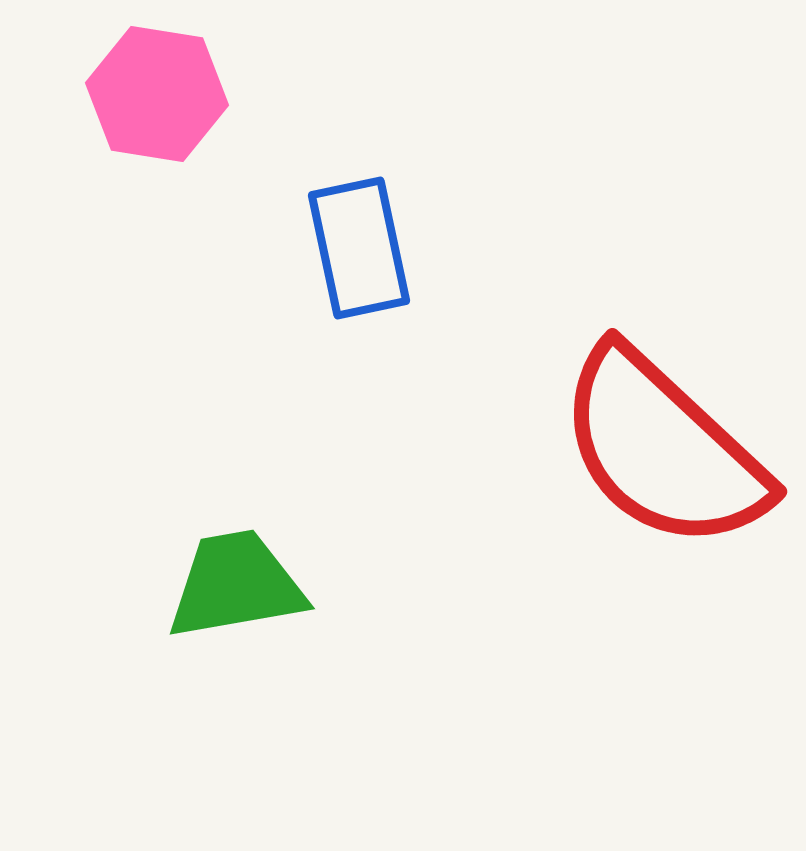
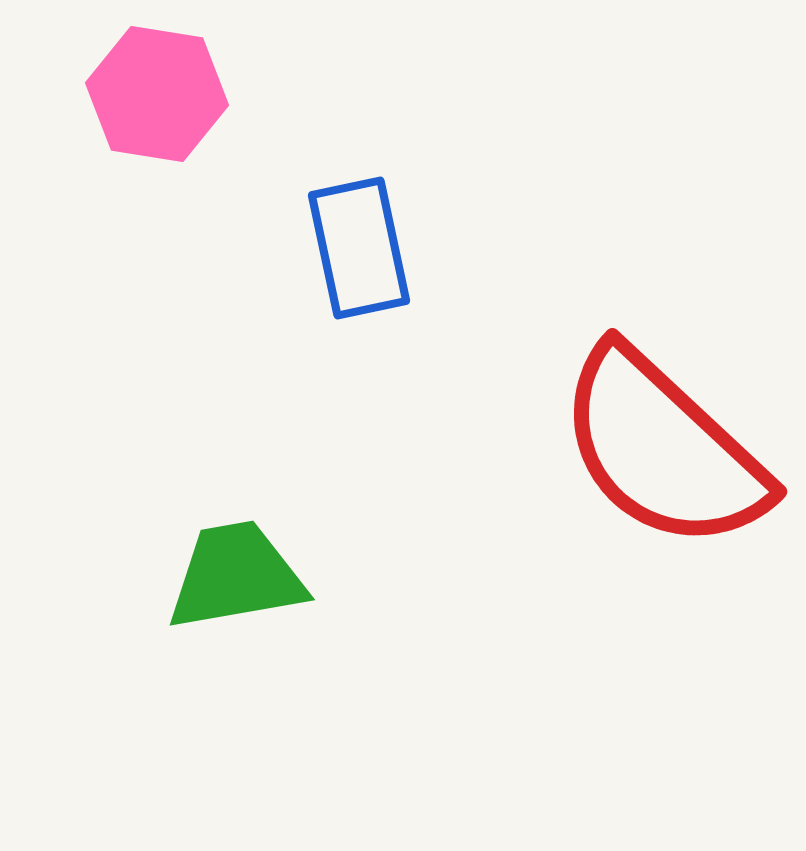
green trapezoid: moved 9 px up
